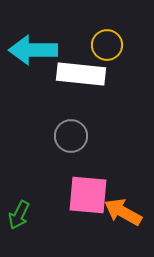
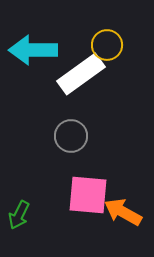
white rectangle: rotated 42 degrees counterclockwise
